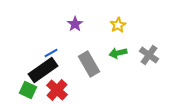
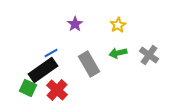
green square: moved 2 px up
